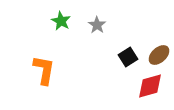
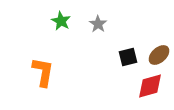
gray star: moved 1 px right, 1 px up
black square: rotated 18 degrees clockwise
orange L-shape: moved 1 px left, 2 px down
